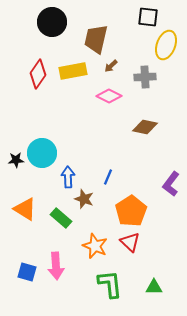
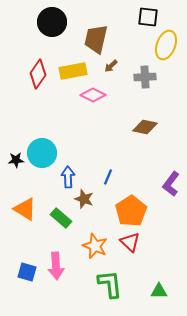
pink diamond: moved 16 px left, 1 px up
green triangle: moved 5 px right, 4 px down
